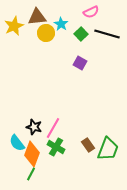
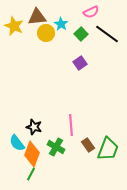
yellow star: rotated 24 degrees counterclockwise
black line: rotated 20 degrees clockwise
purple square: rotated 24 degrees clockwise
pink line: moved 18 px right, 3 px up; rotated 35 degrees counterclockwise
